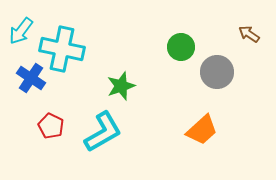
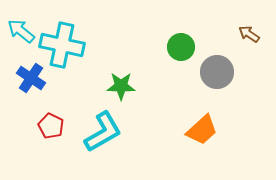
cyan arrow: rotated 92 degrees clockwise
cyan cross: moved 4 px up
green star: rotated 20 degrees clockwise
